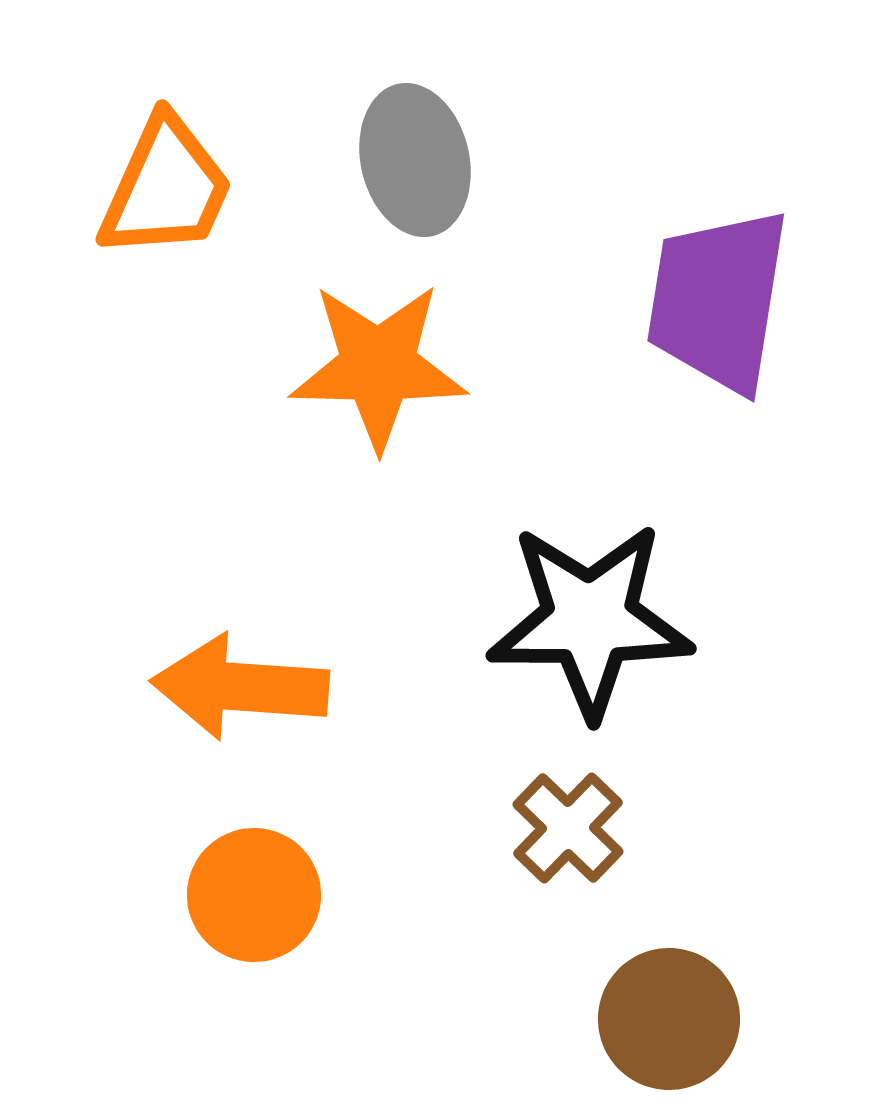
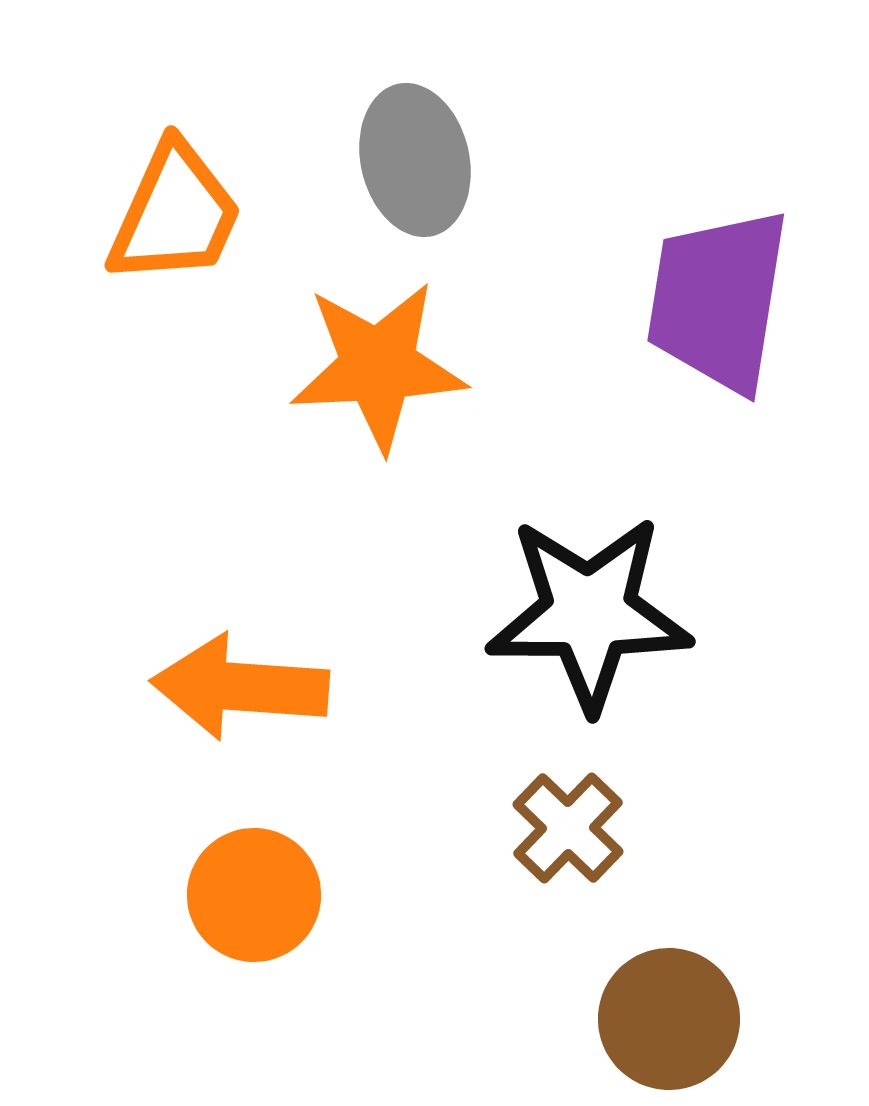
orange trapezoid: moved 9 px right, 26 px down
orange star: rotated 4 degrees counterclockwise
black star: moved 1 px left, 7 px up
